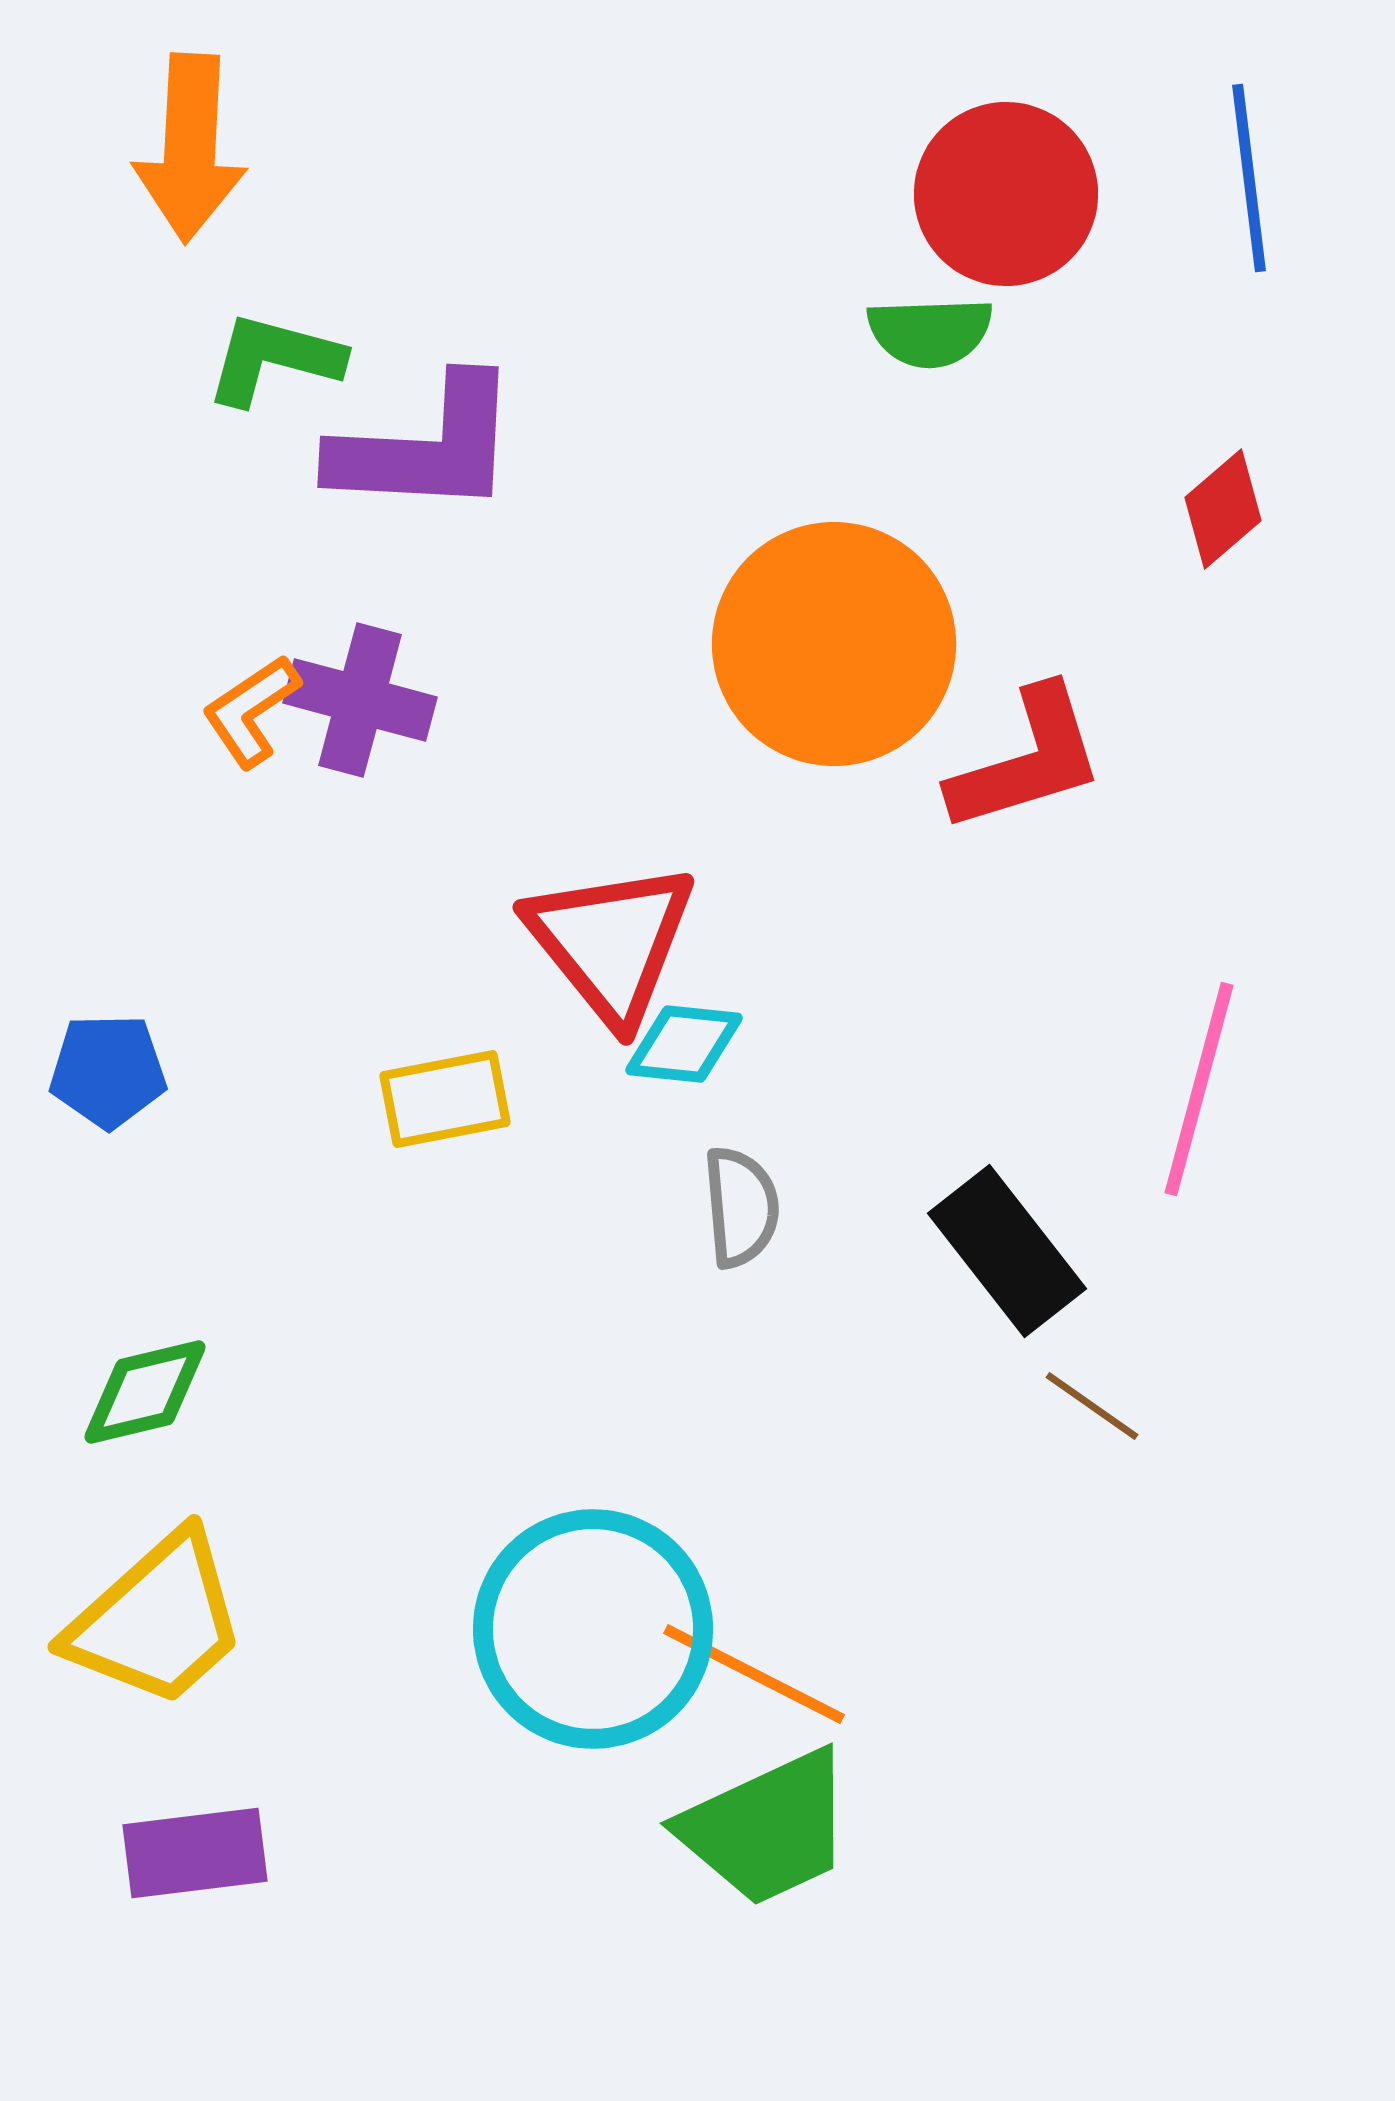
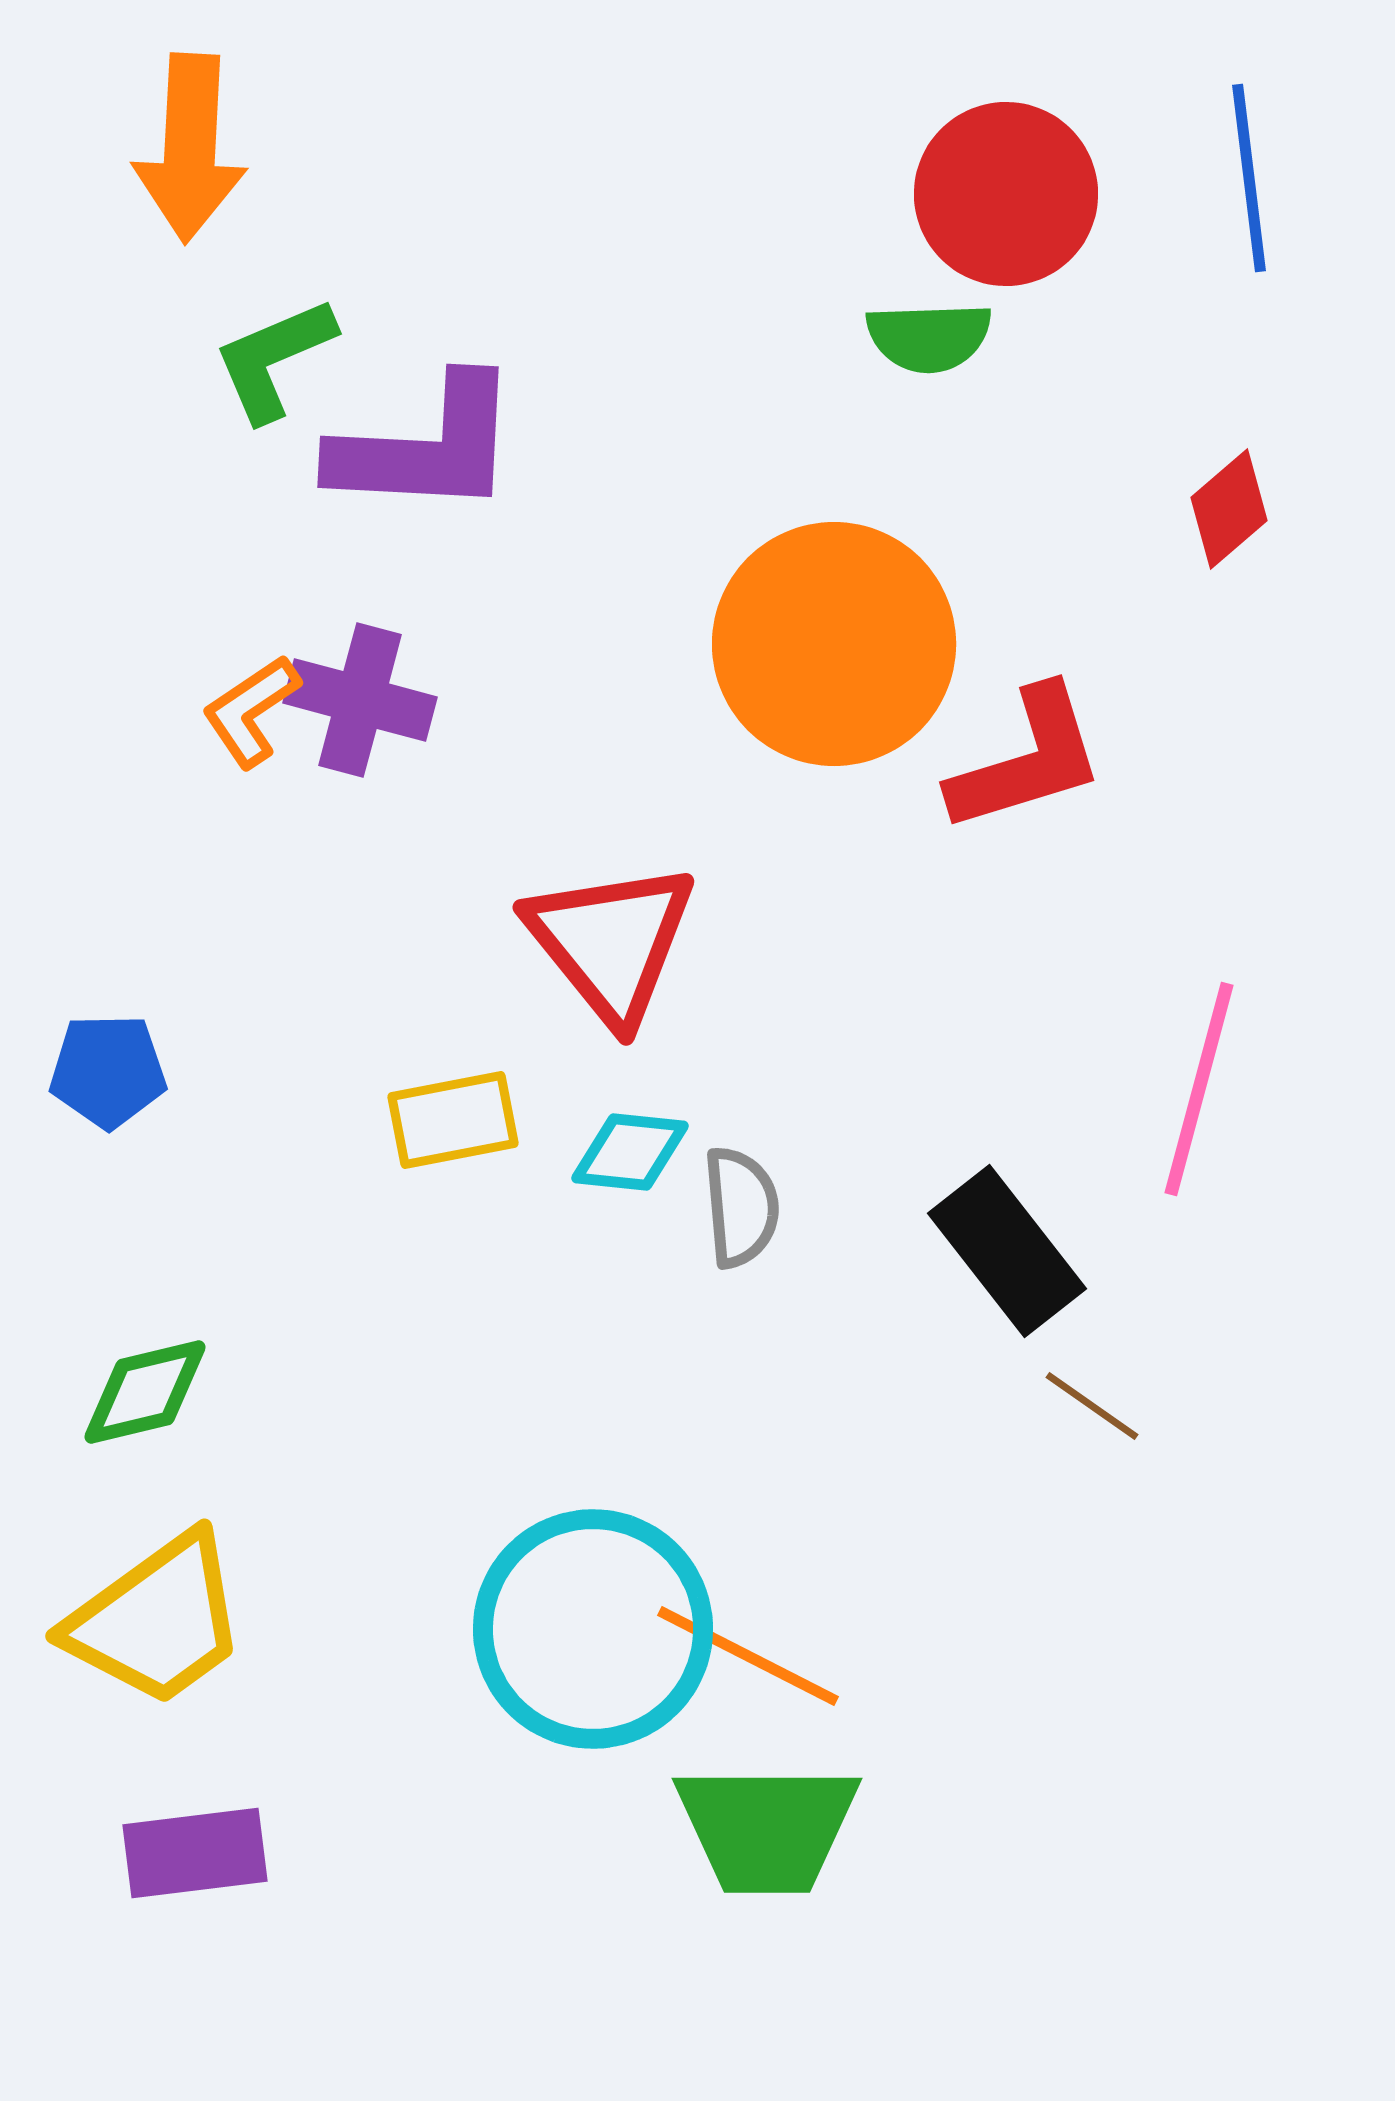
green semicircle: moved 1 px left, 5 px down
green L-shape: rotated 38 degrees counterclockwise
red diamond: moved 6 px right
cyan diamond: moved 54 px left, 108 px down
yellow rectangle: moved 8 px right, 21 px down
yellow trapezoid: rotated 6 degrees clockwise
orange line: moved 6 px left, 18 px up
green trapezoid: rotated 25 degrees clockwise
